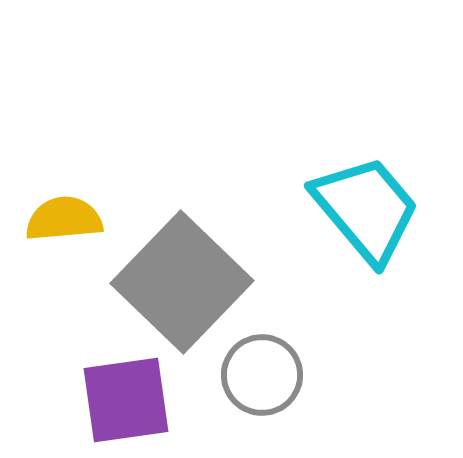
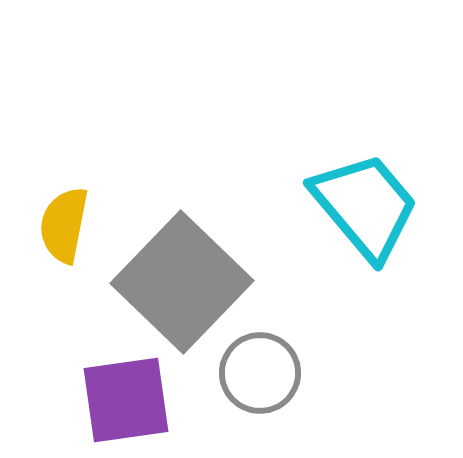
cyan trapezoid: moved 1 px left, 3 px up
yellow semicircle: moved 6 px down; rotated 74 degrees counterclockwise
gray circle: moved 2 px left, 2 px up
